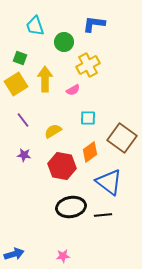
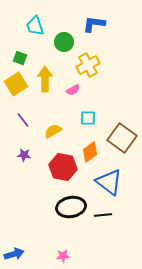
red hexagon: moved 1 px right, 1 px down
